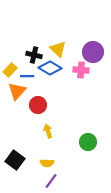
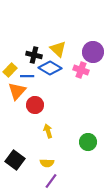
pink cross: rotated 14 degrees clockwise
red circle: moved 3 px left
